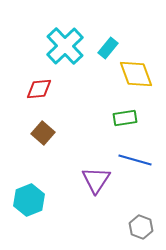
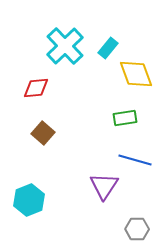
red diamond: moved 3 px left, 1 px up
purple triangle: moved 8 px right, 6 px down
gray hexagon: moved 4 px left, 2 px down; rotated 20 degrees counterclockwise
